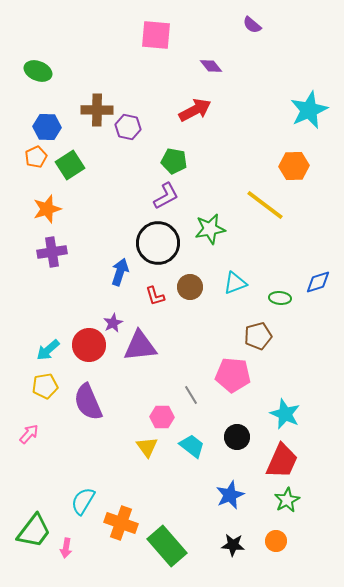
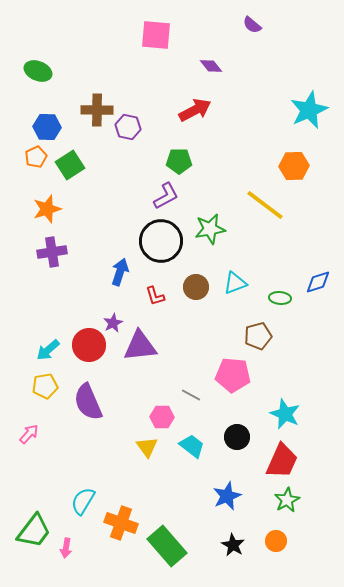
green pentagon at (174, 161): moved 5 px right; rotated 10 degrees counterclockwise
black circle at (158, 243): moved 3 px right, 2 px up
brown circle at (190, 287): moved 6 px right
gray line at (191, 395): rotated 30 degrees counterclockwise
blue star at (230, 495): moved 3 px left, 1 px down
black star at (233, 545): rotated 25 degrees clockwise
